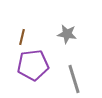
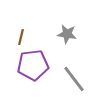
brown line: moved 1 px left
gray line: rotated 20 degrees counterclockwise
